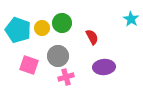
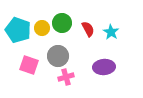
cyan star: moved 20 px left, 13 px down
red semicircle: moved 4 px left, 8 px up
